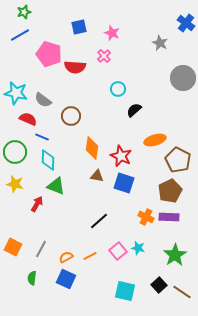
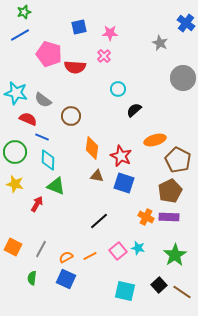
pink star at (112, 33): moved 2 px left; rotated 21 degrees counterclockwise
